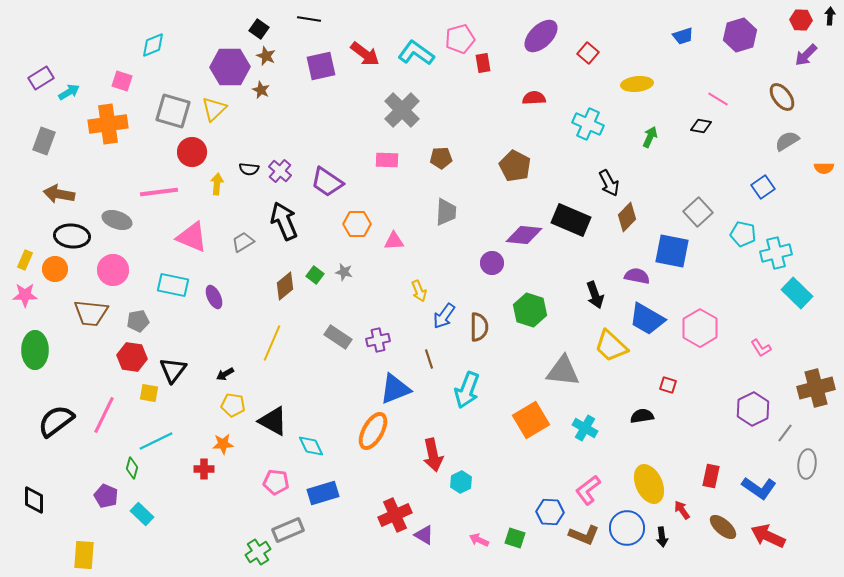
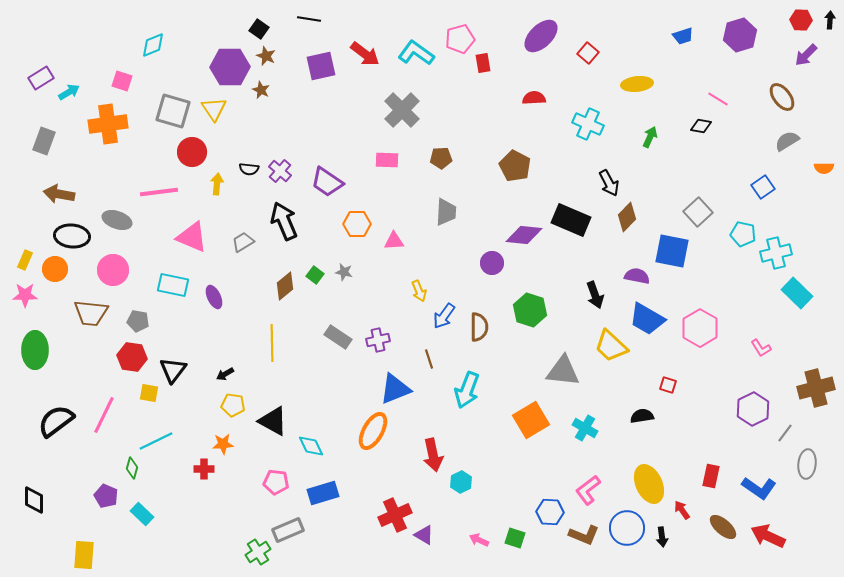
black arrow at (830, 16): moved 4 px down
yellow triangle at (214, 109): rotated 20 degrees counterclockwise
gray pentagon at (138, 321): rotated 20 degrees clockwise
yellow line at (272, 343): rotated 24 degrees counterclockwise
